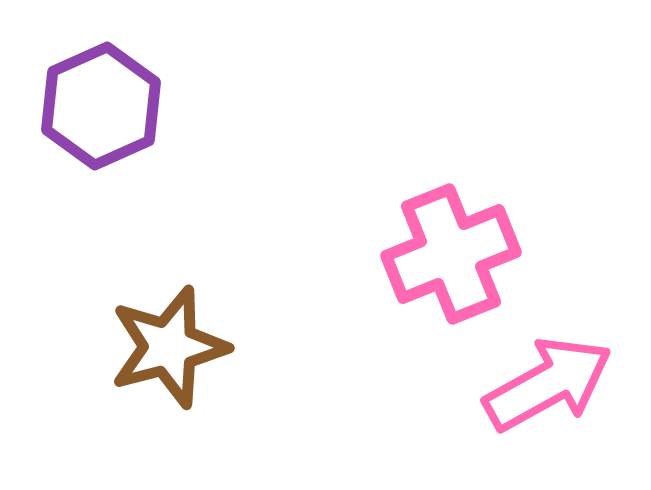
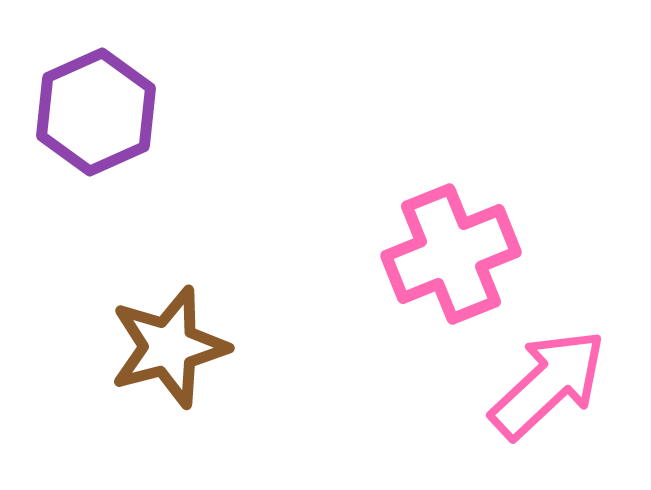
purple hexagon: moved 5 px left, 6 px down
pink arrow: rotated 14 degrees counterclockwise
